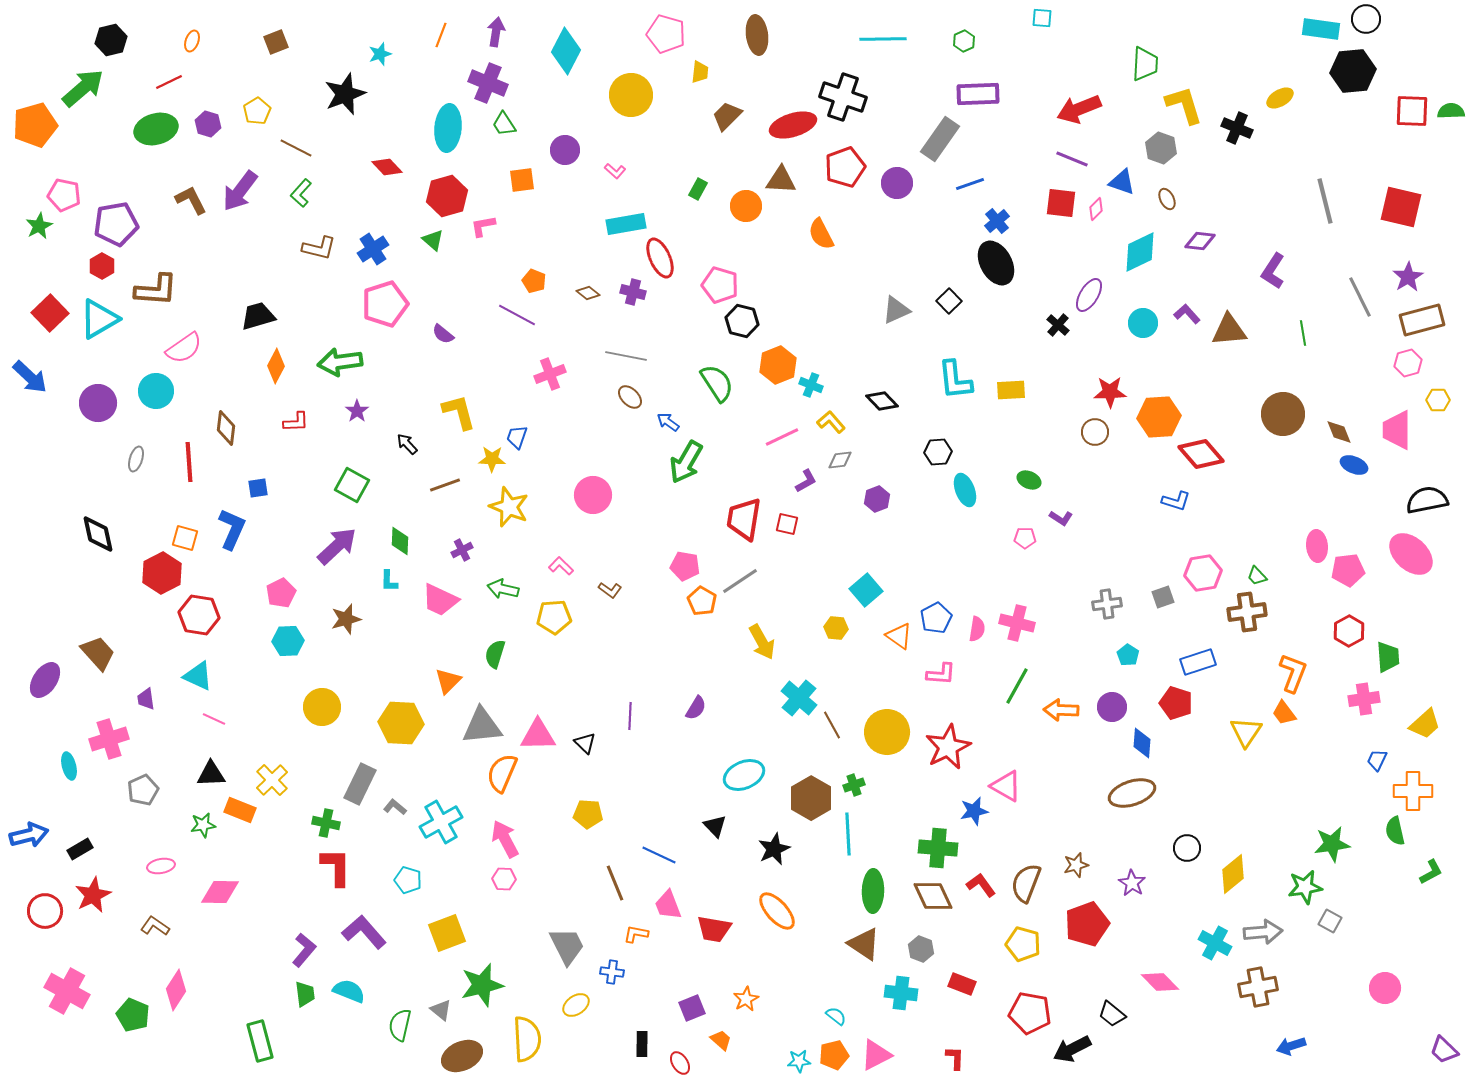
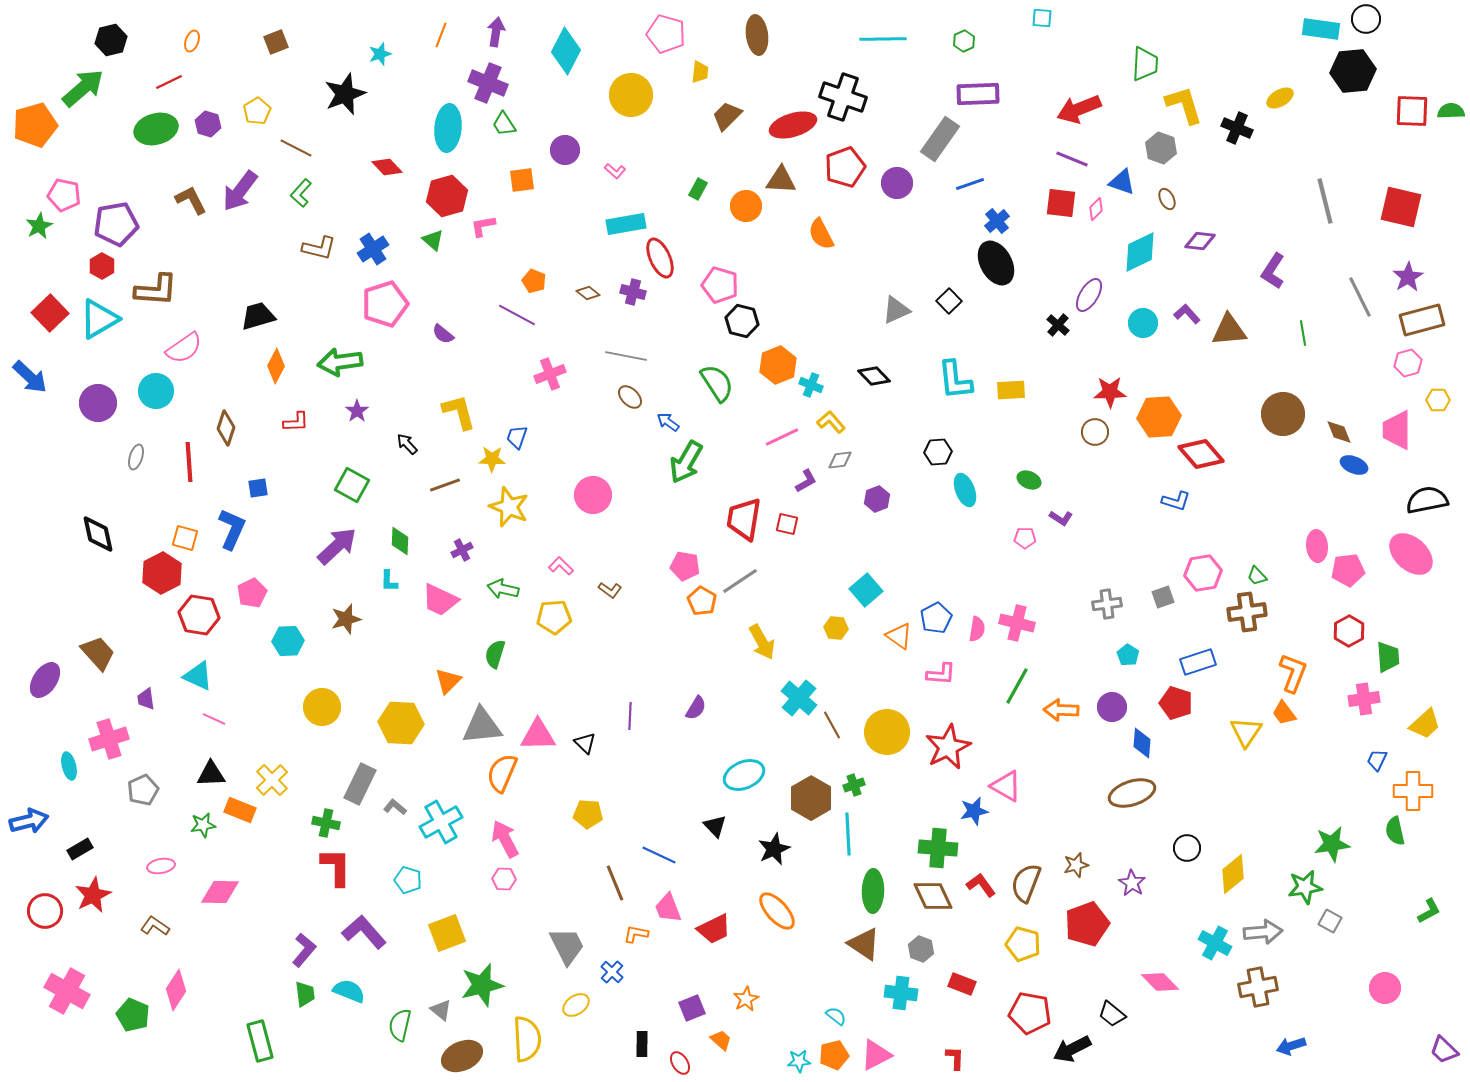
black diamond at (882, 401): moved 8 px left, 25 px up
brown diamond at (226, 428): rotated 12 degrees clockwise
gray ellipse at (136, 459): moved 2 px up
pink pentagon at (281, 593): moved 29 px left
blue arrow at (29, 835): moved 14 px up
green L-shape at (1431, 872): moved 2 px left, 39 px down
pink trapezoid at (668, 905): moved 3 px down
red trapezoid at (714, 929): rotated 36 degrees counterclockwise
blue cross at (612, 972): rotated 35 degrees clockwise
